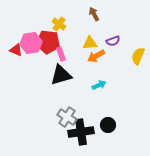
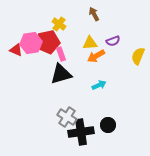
red pentagon: rotated 20 degrees counterclockwise
black triangle: moved 1 px up
